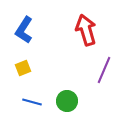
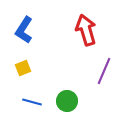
purple line: moved 1 px down
